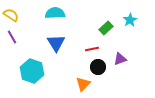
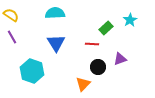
red line: moved 5 px up; rotated 16 degrees clockwise
